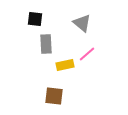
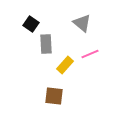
black square: moved 4 px left, 5 px down; rotated 28 degrees clockwise
pink line: moved 3 px right; rotated 18 degrees clockwise
yellow rectangle: rotated 36 degrees counterclockwise
